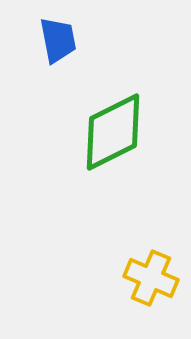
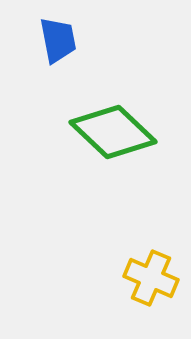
green diamond: rotated 70 degrees clockwise
